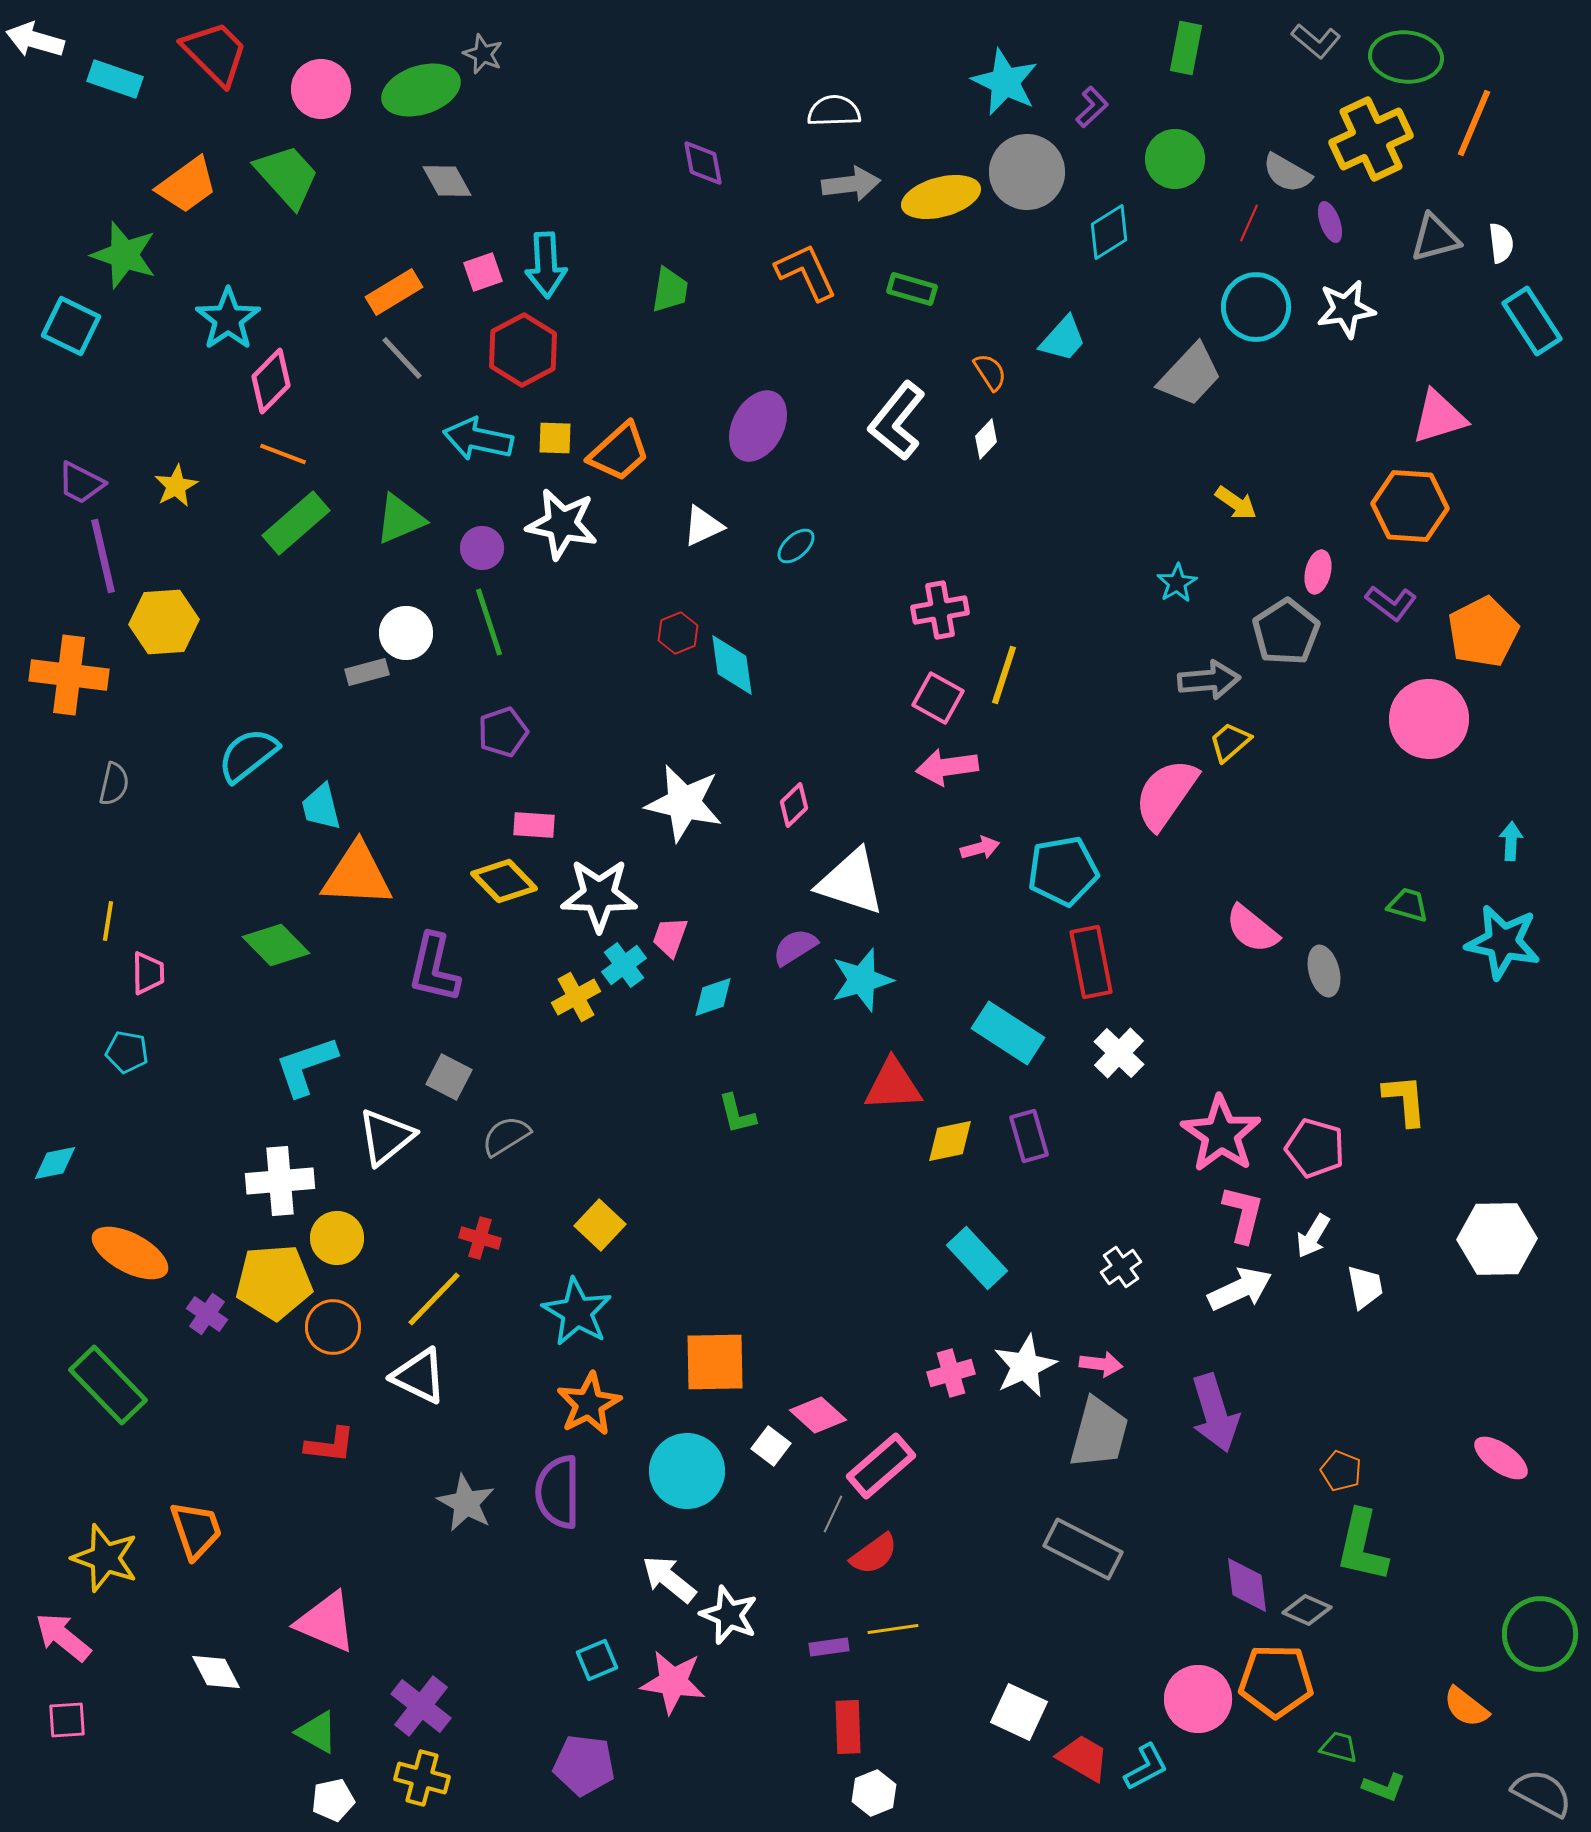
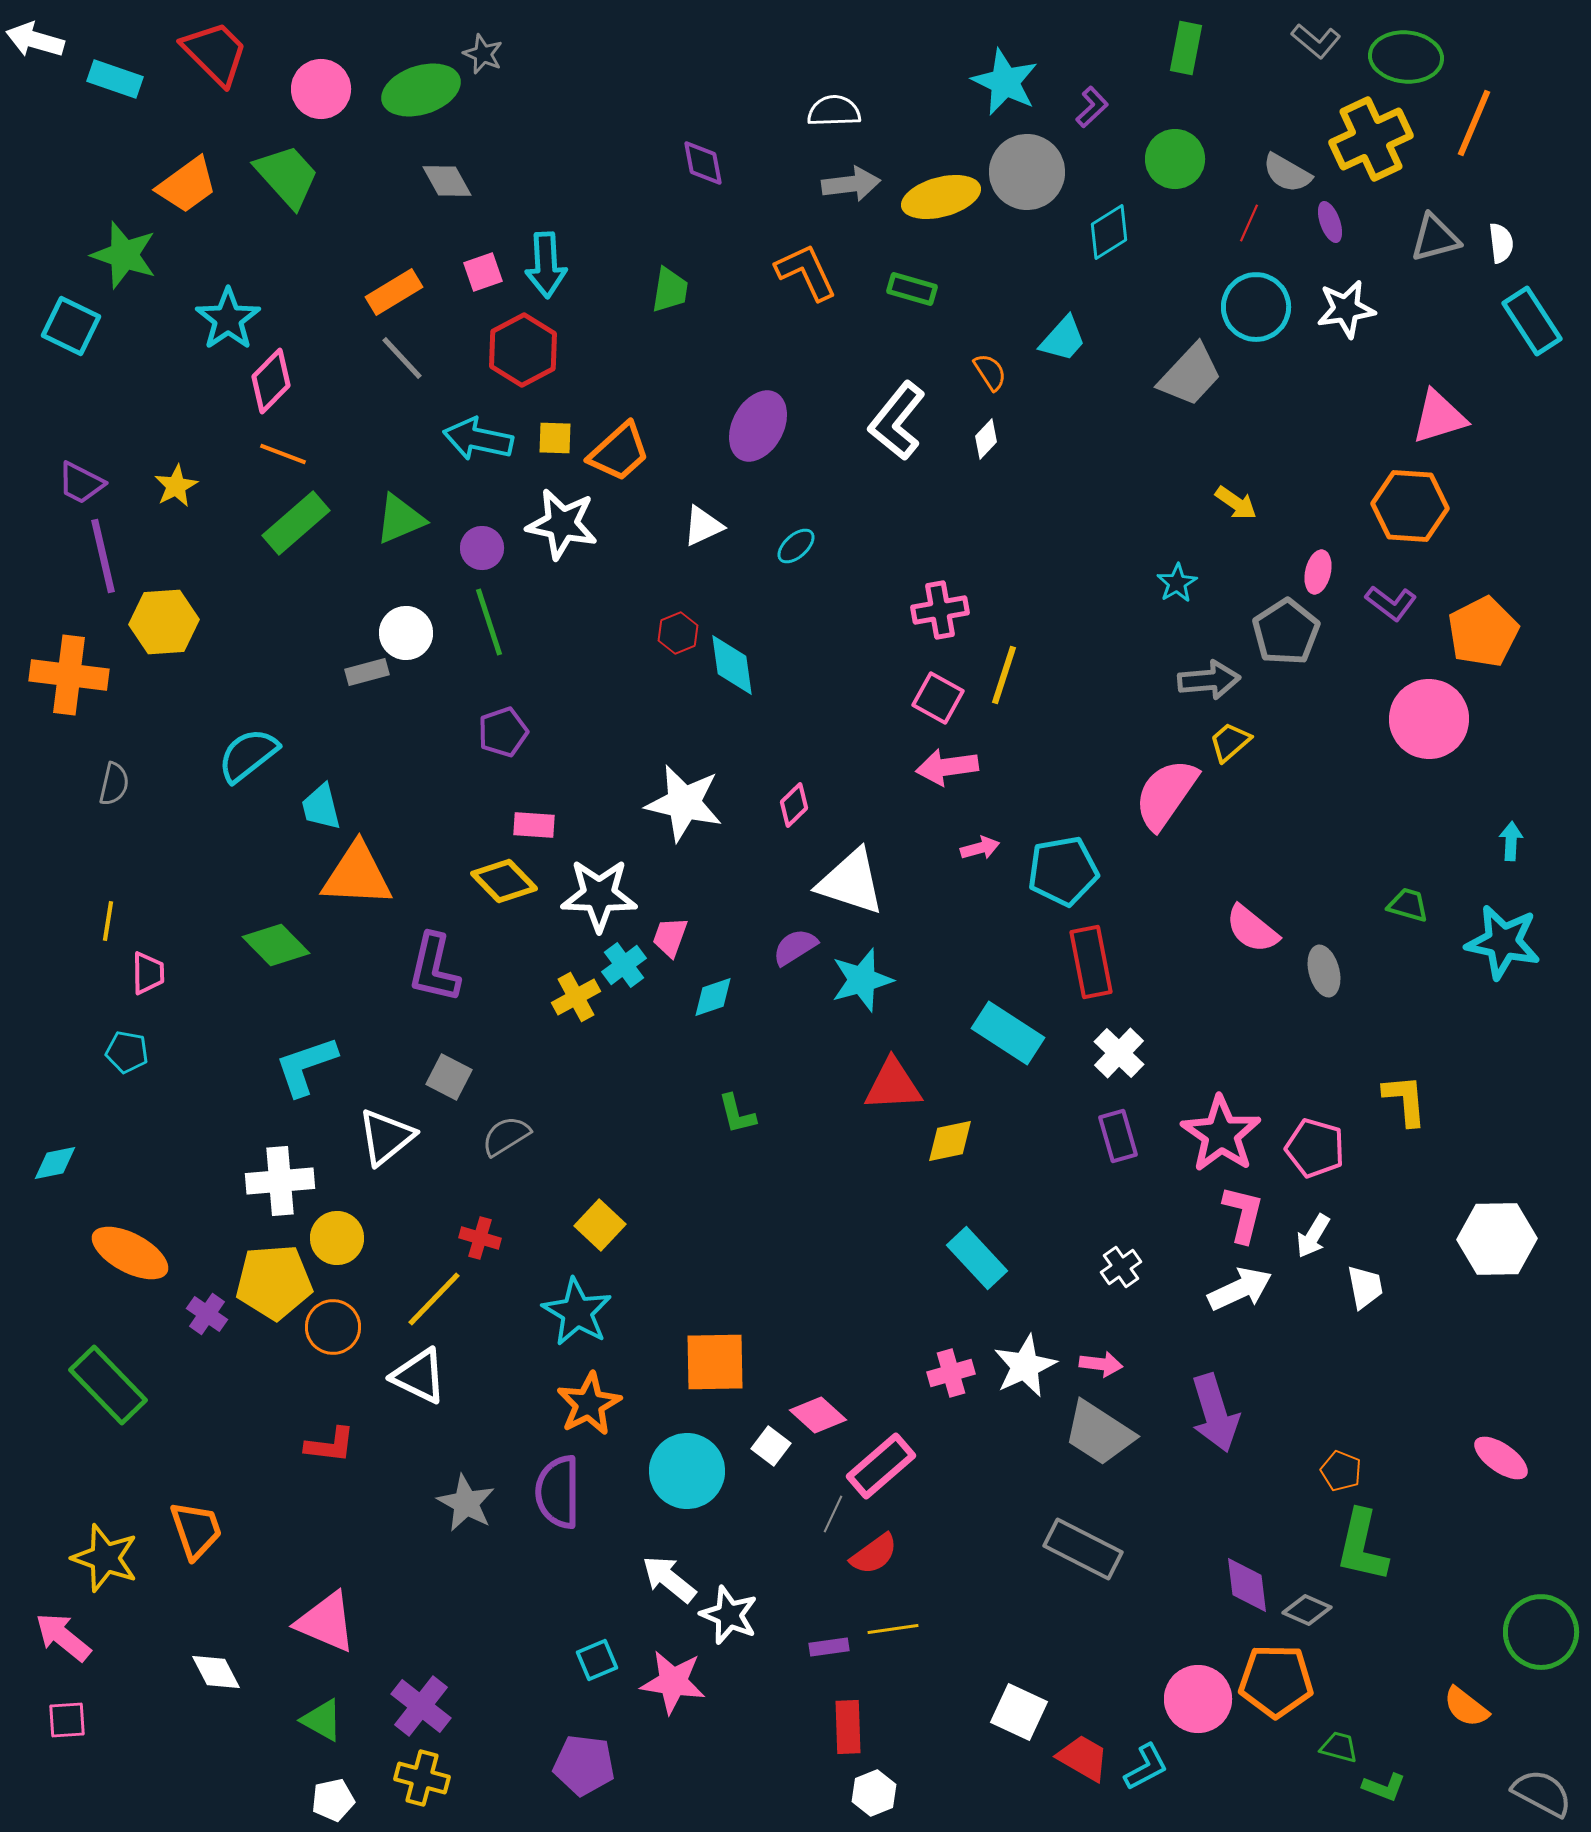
purple rectangle at (1029, 1136): moved 89 px right
gray trapezoid at (1099, 1433): rotated 108 degrees clockwise
green circle at (1540, 1634): moved 1 px right, 2 px up
green triangle at (317, 1732): moved 5 px right, 12 px up
